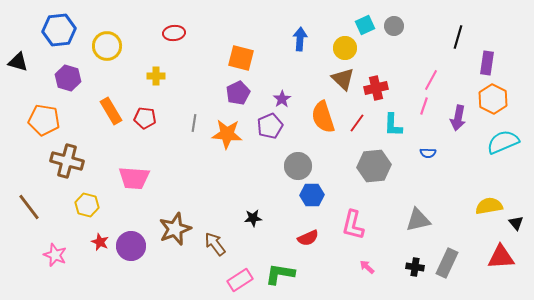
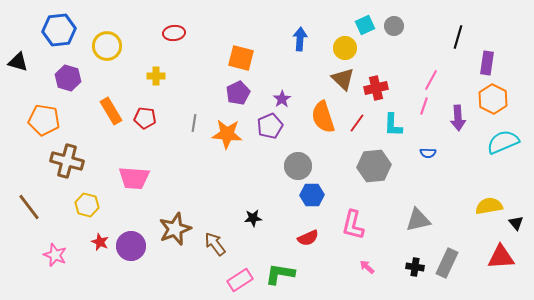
purple arrow at (458, 118): rotated 15 degrees counterclockwise
